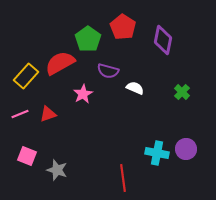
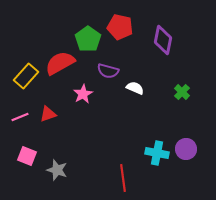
red pentagon: moved 3 px left; rotated 20 degrees counterclockwise
pink line: moved 3 px down
